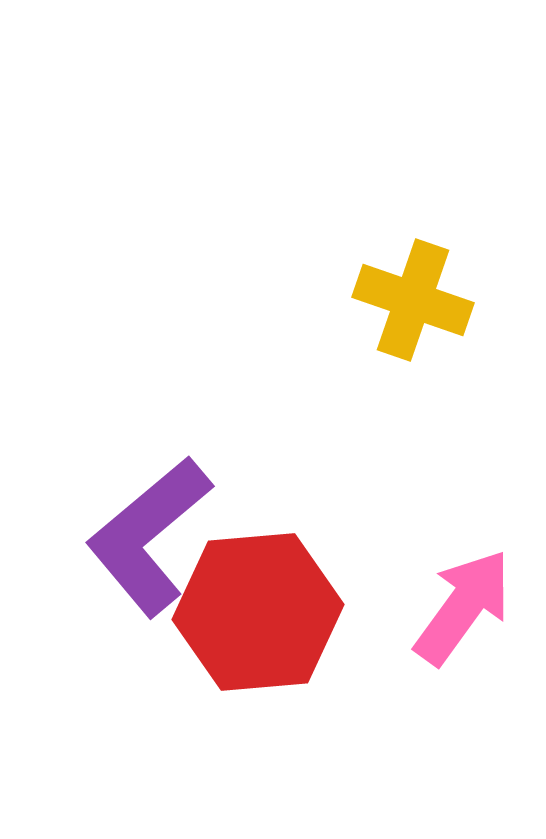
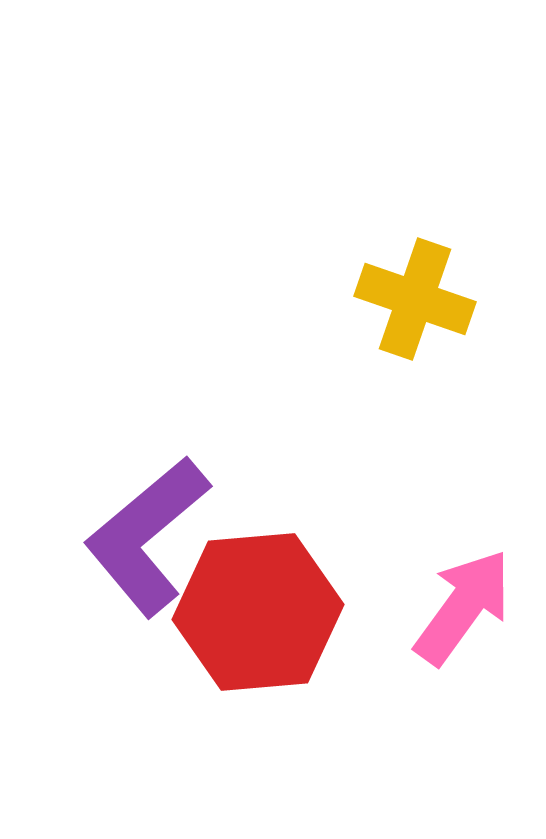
yellow cross: moved 2 px right, 1 px up
purple L-shape: moved 2 px left
